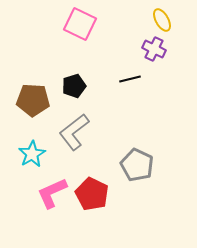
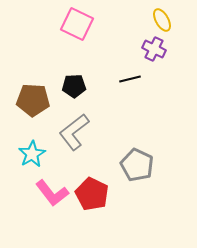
pink square: moved 3 px left
black pentagon: rotated 15 degrees clockwise
pink L-shape: rotated 104 degrees counterclockwise
